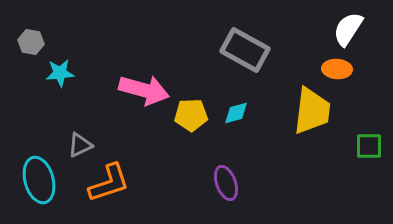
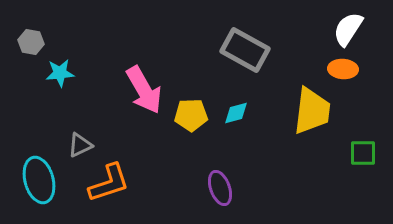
orange ellipse: moved 6 px right
pink arrow: rotated 45 degrees clockwise
green square: moved 6 px left, 7 px down
purple ellipse: moved 6 px left, 5 px down
